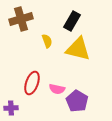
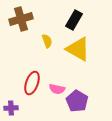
black rectangle: moved 2 px right, 1 px up
yellow triangle: rotated 16 degrees clockwise
